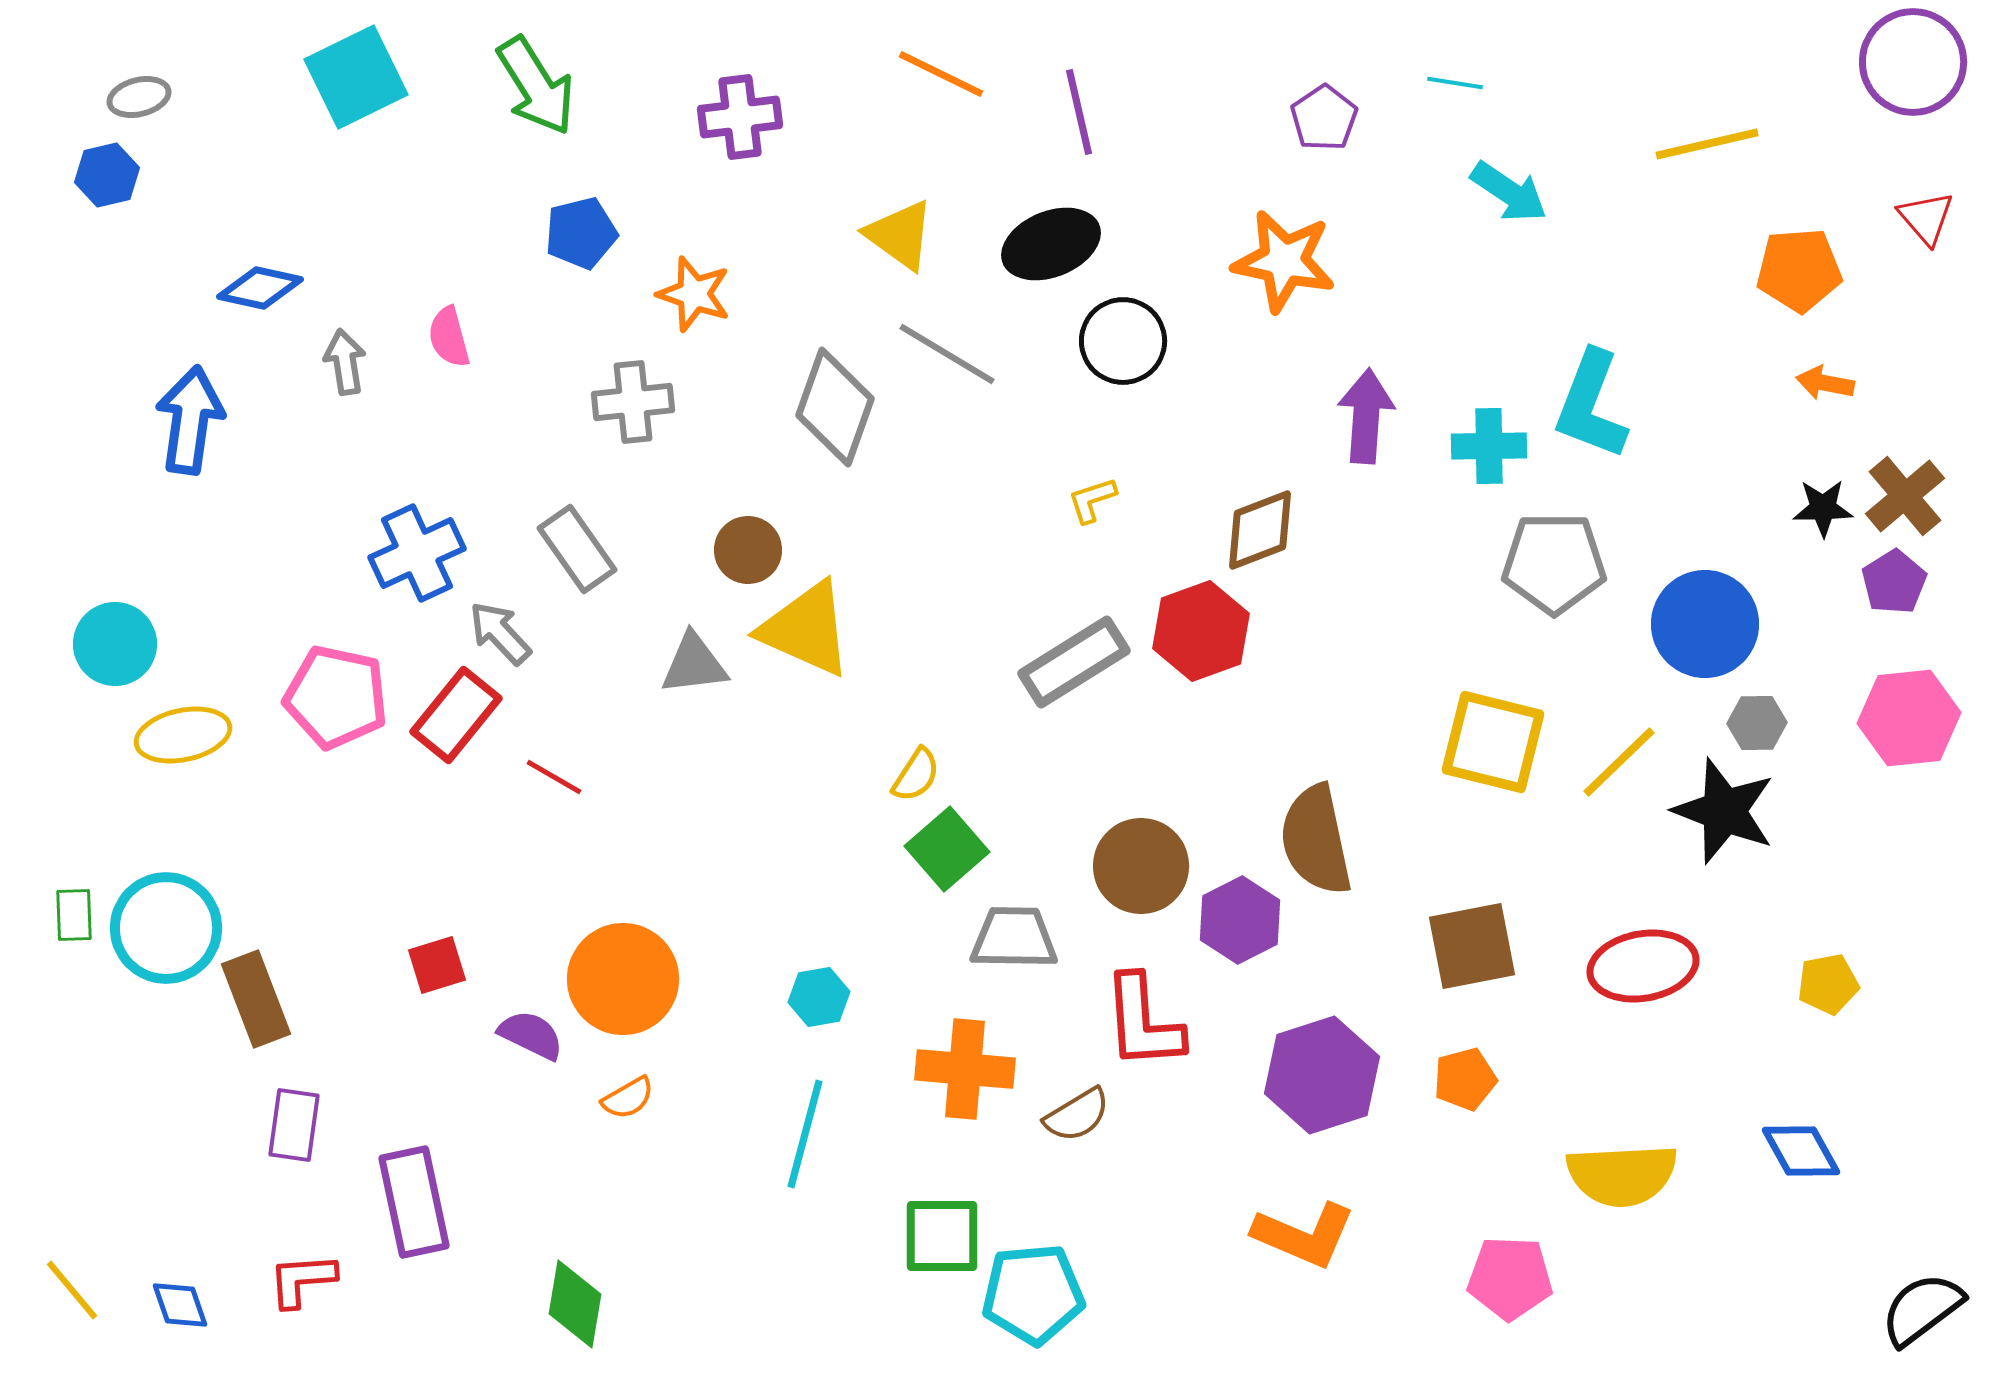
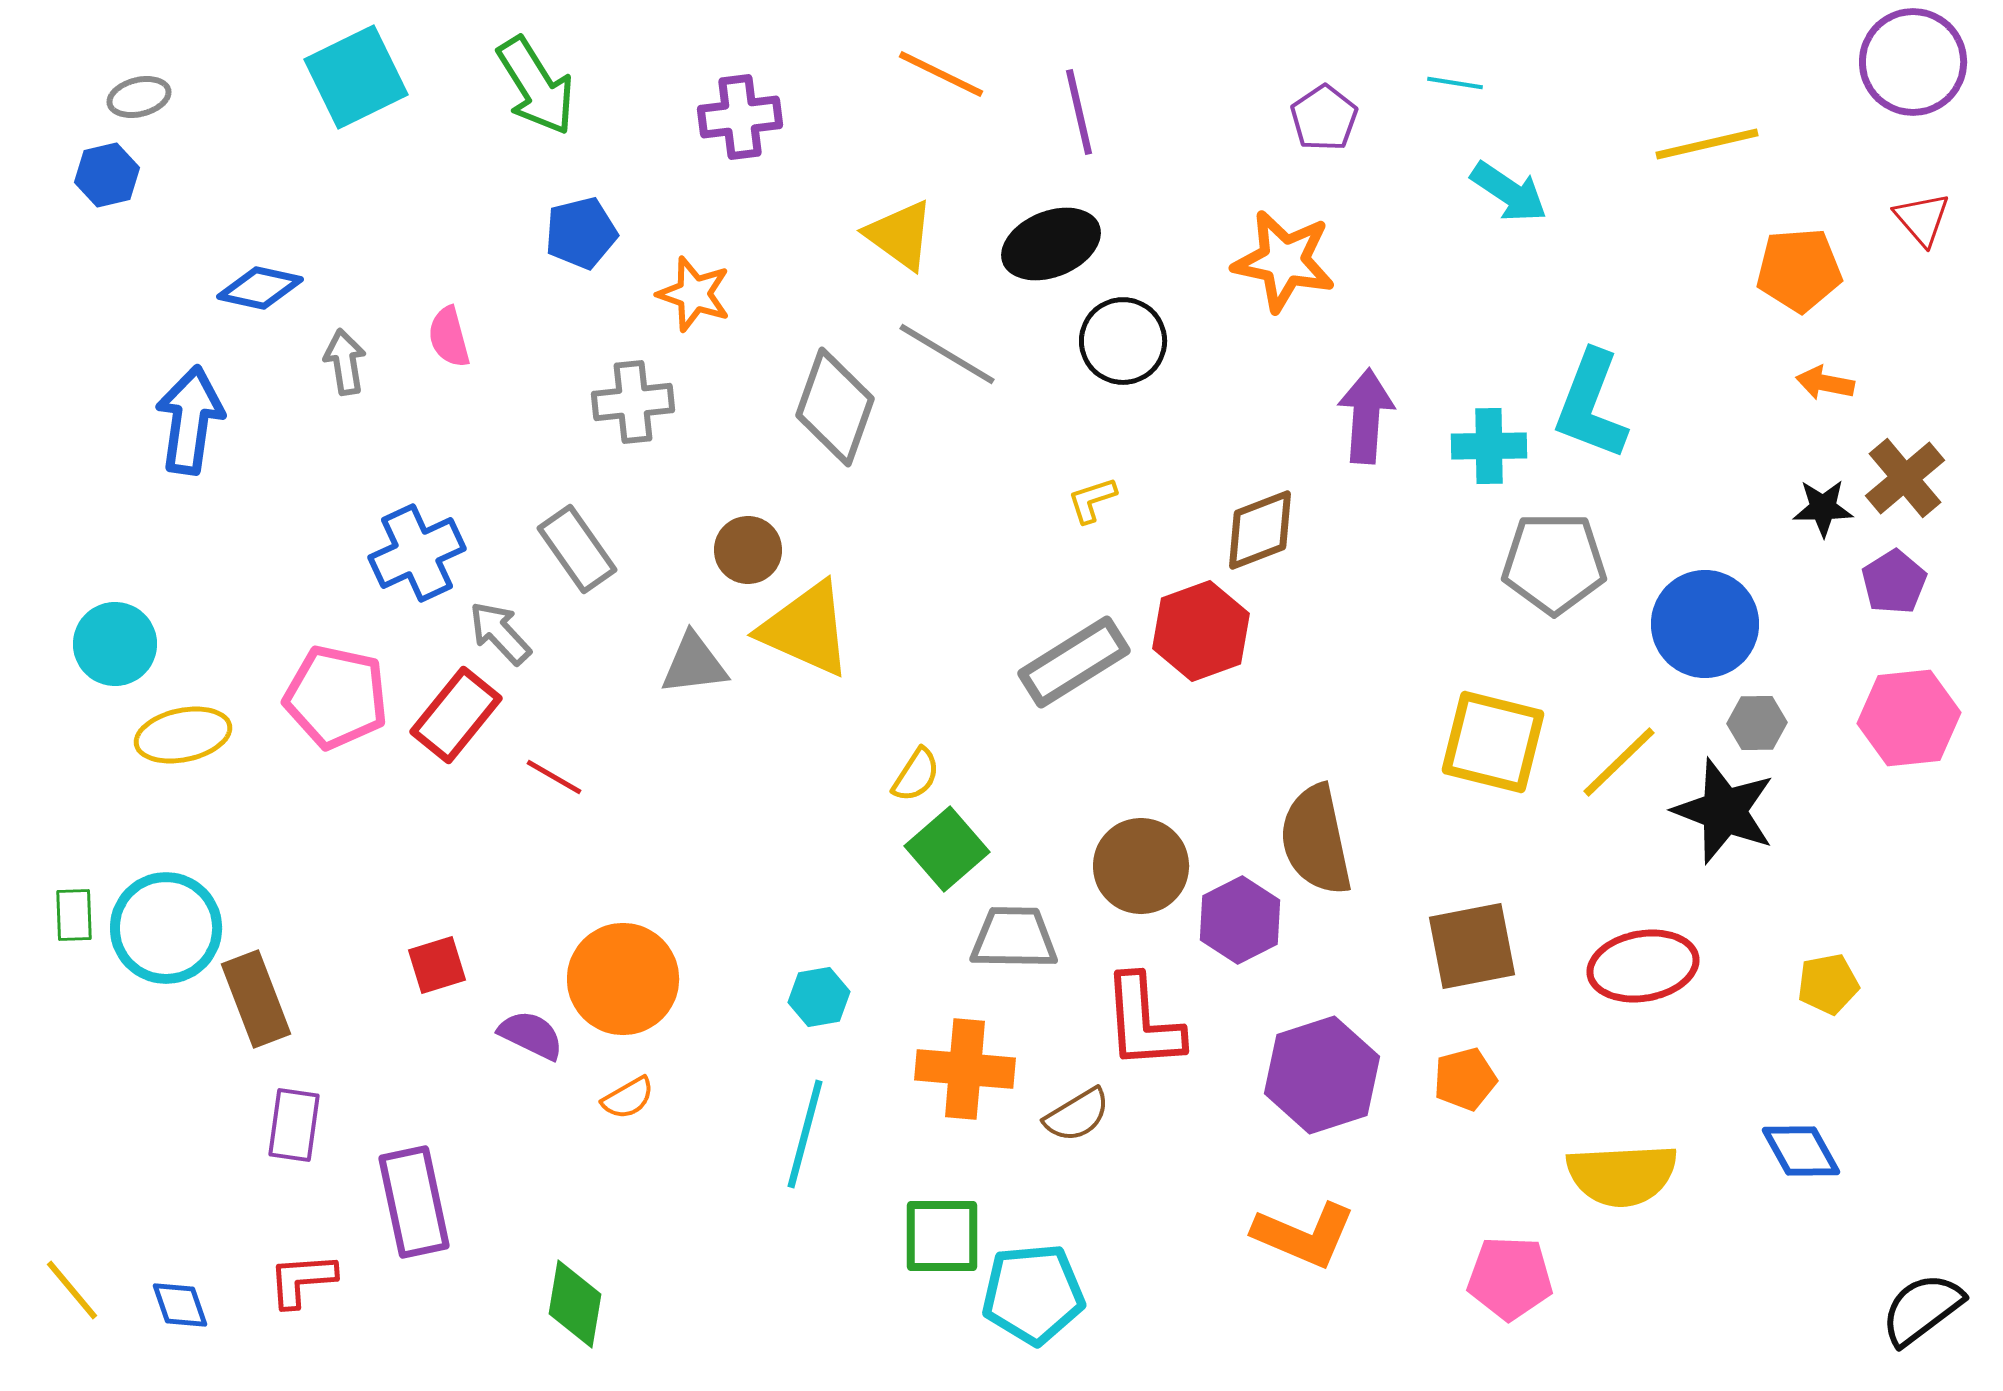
red triangle at (1926, 218): moved 4 px left, 1 px down
brown cross at (1905, 496): moved 18 px up
